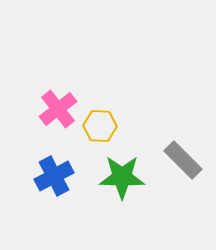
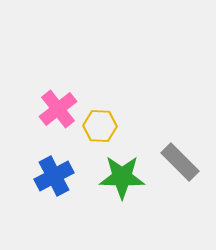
gray rectangle: moved 3 px left, 2 px down
